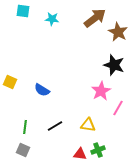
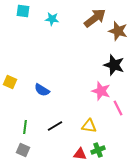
brown star: moved 1 px up; rotated 12 degrees counterclockwise
pink star: rotated 24 degrees counterclockwise
pink line: rotated 56 degrees counterclockwise
yellow triangle: moved 1 px right, 1 px down
